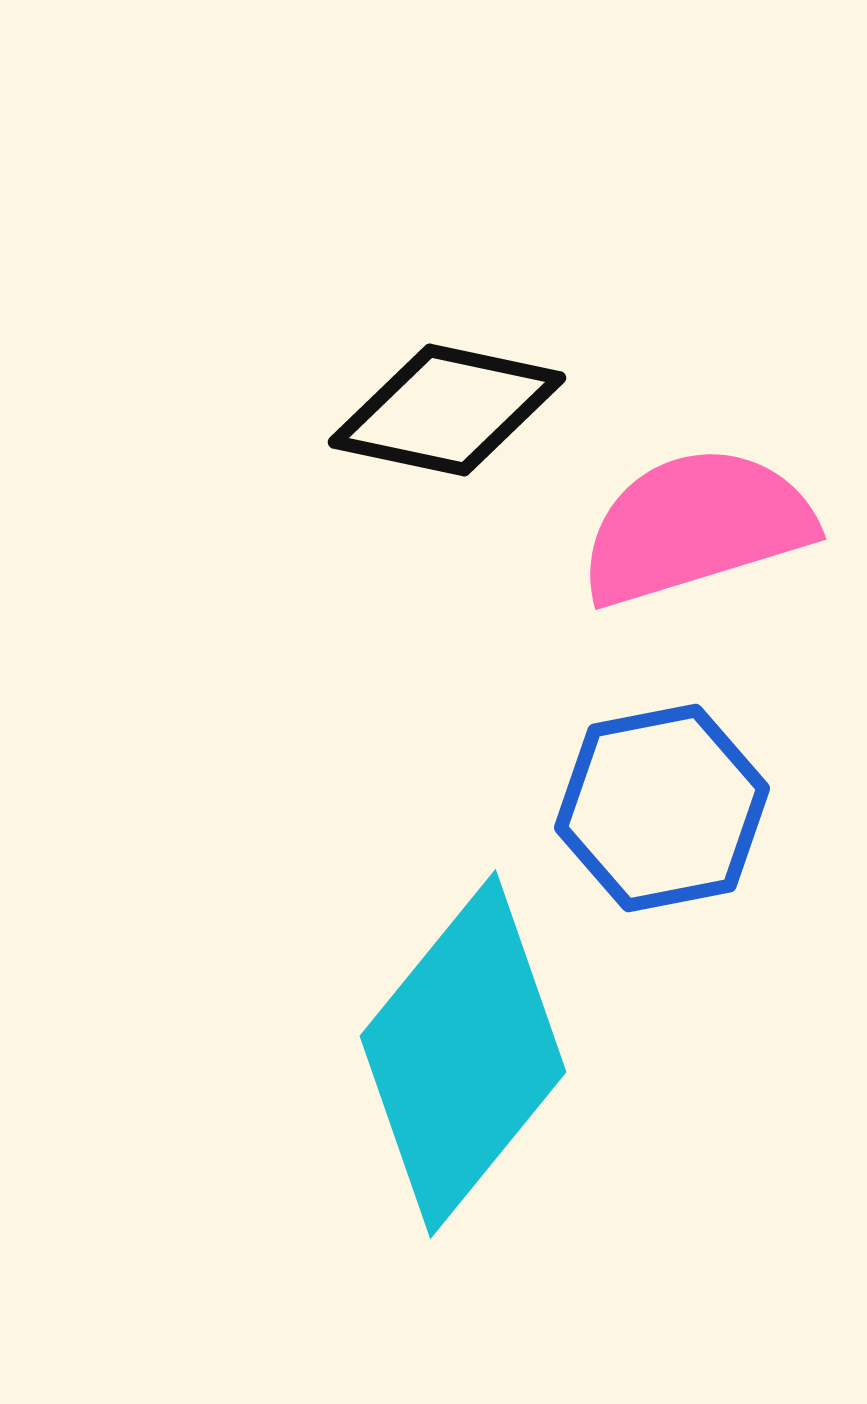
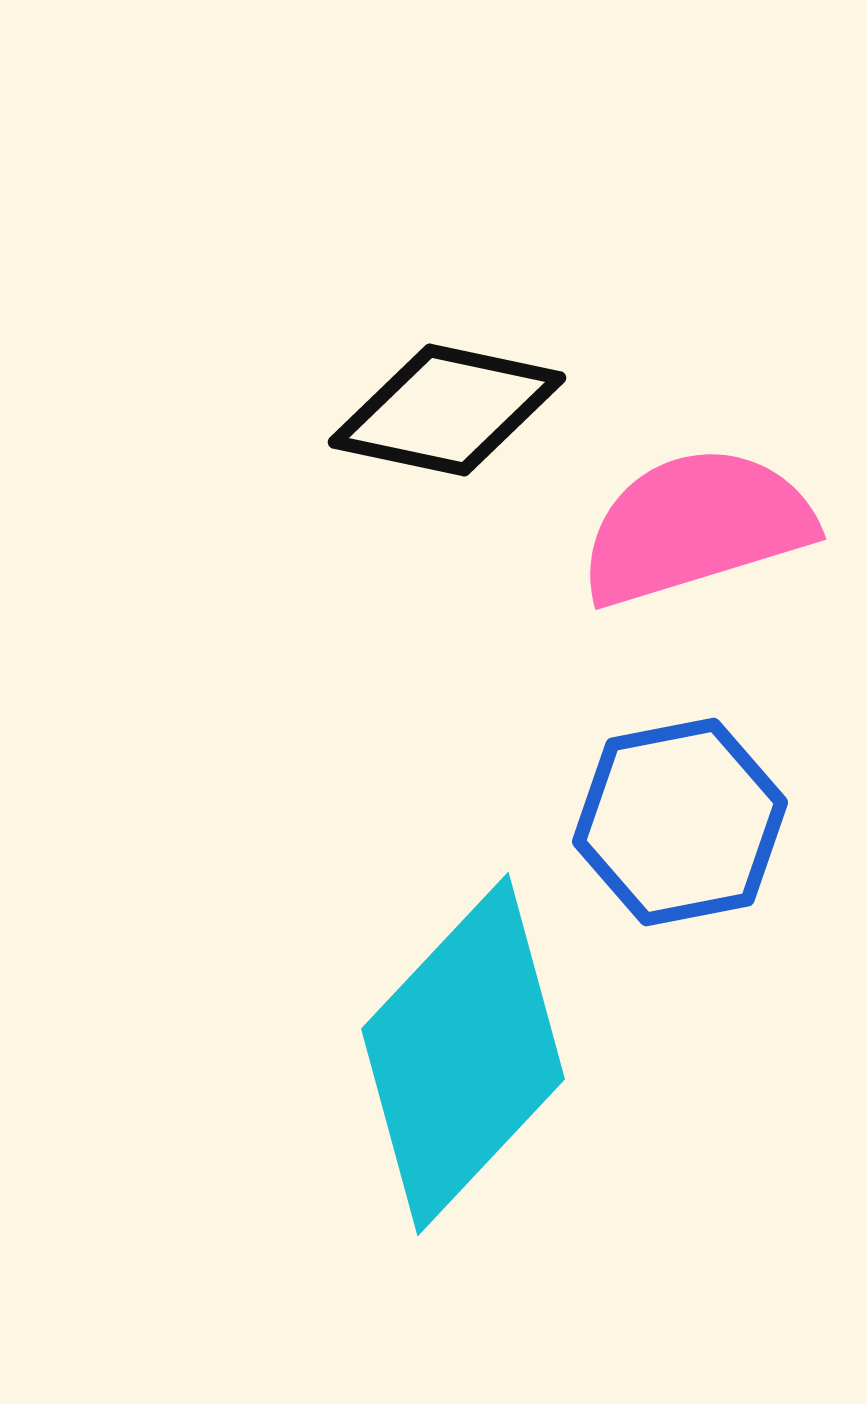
blue hexagon: moved 18 px right, 14 px down
cyan diamond: rotated 4 degrees clockwise
